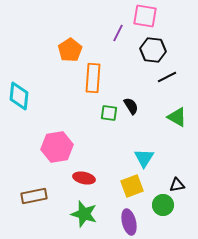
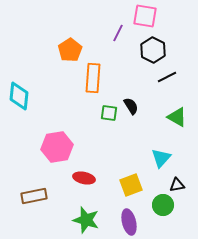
black hexagon: rotated 20 degrees clockwise
cyan triangle: moved 17 px right; rotated 10 degrees clockwise
yellow square: moved 1 px left, 1 px up
green star: moved 2 px right, 6 px down
